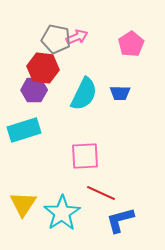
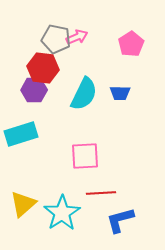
cyan rectangle: moved 3 px left, 4 px down
red line: rotated 28 degrees counterclockwise
yellow triangle: rotated 16 degrees clockwise
